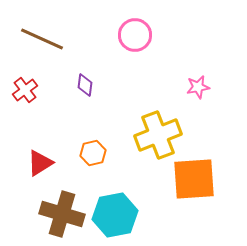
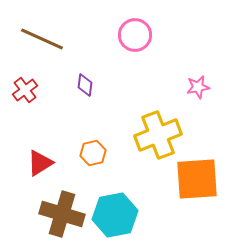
orange square: moved 3 px right
